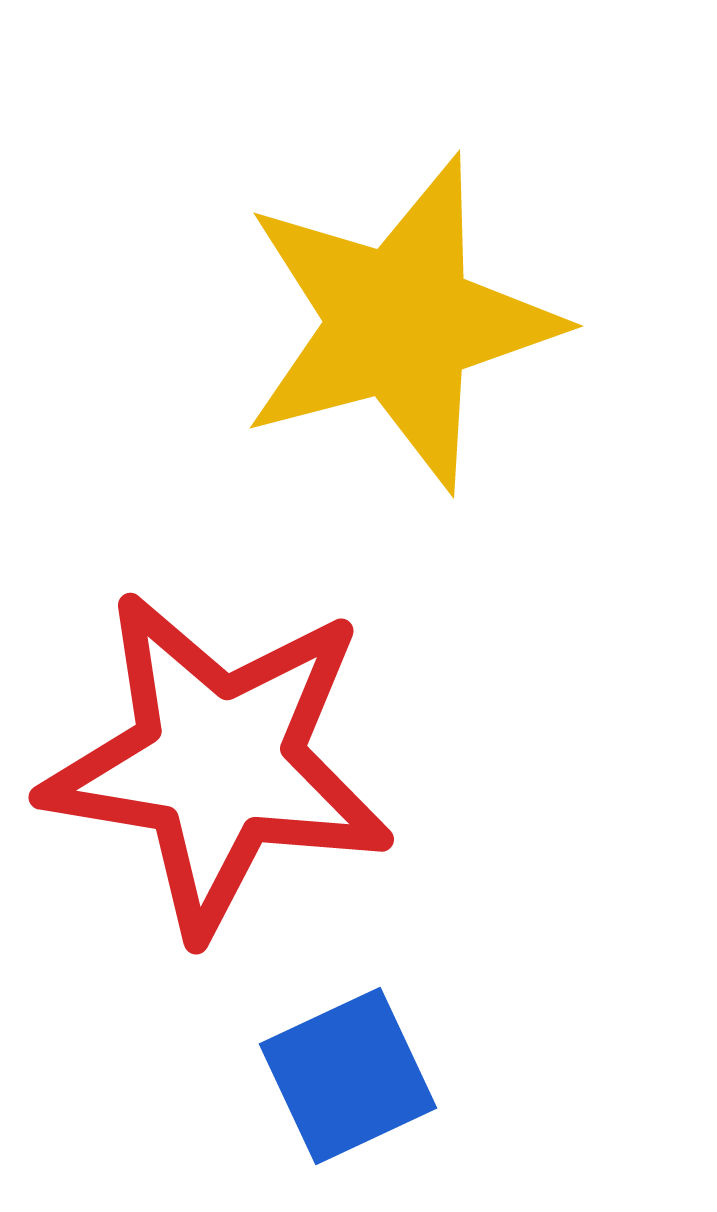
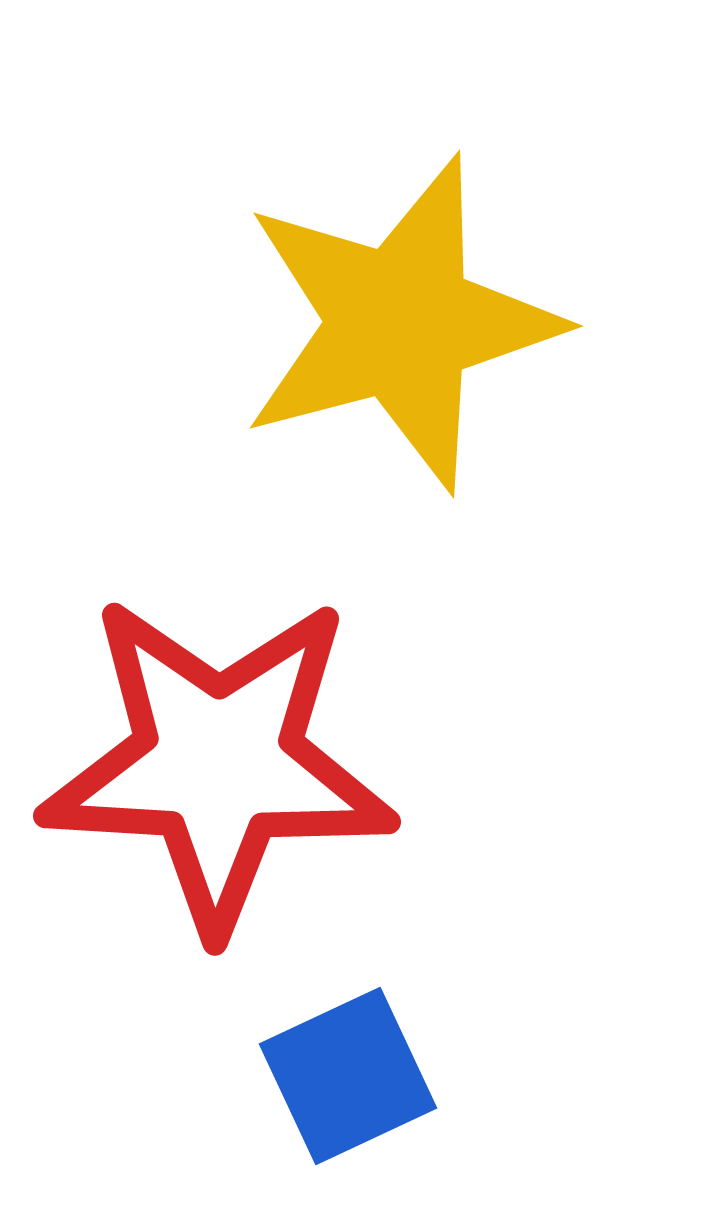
red star: rotated 6 degrees counterclockwise
